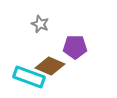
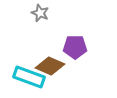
gray star: moved 11 px up
